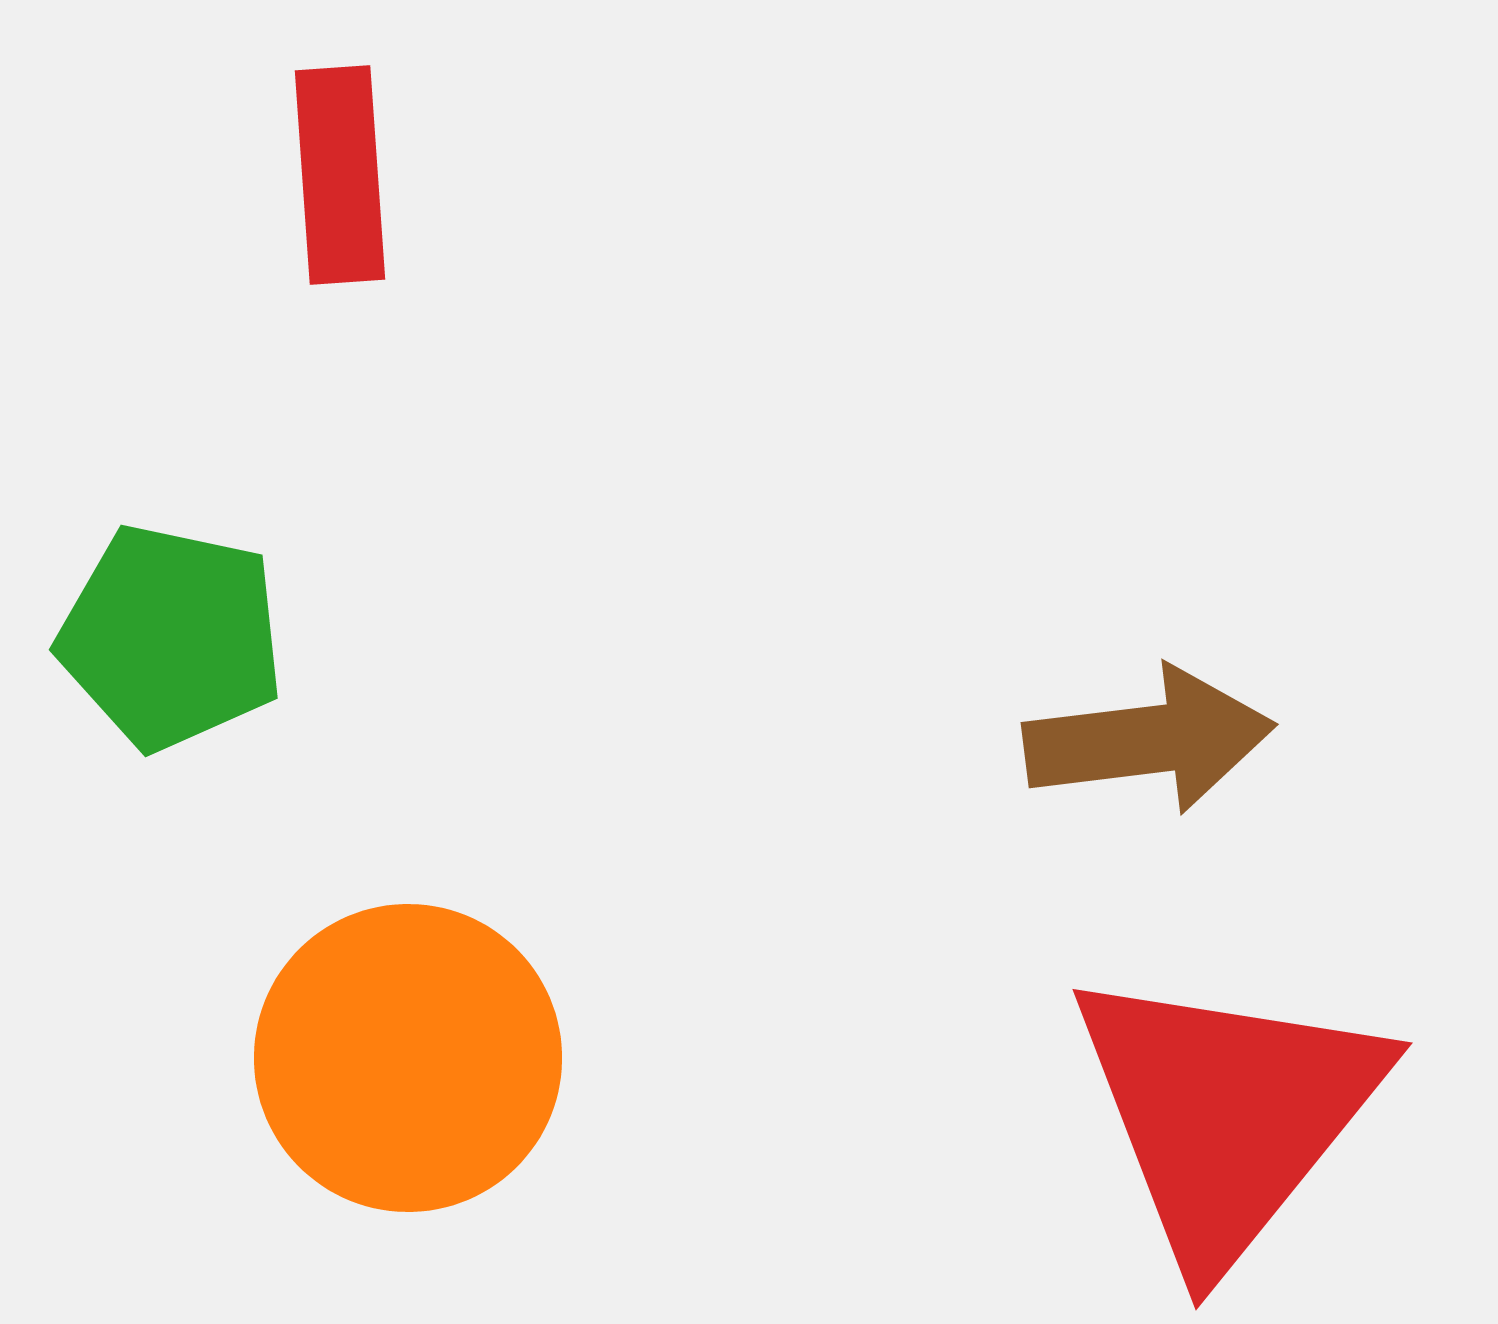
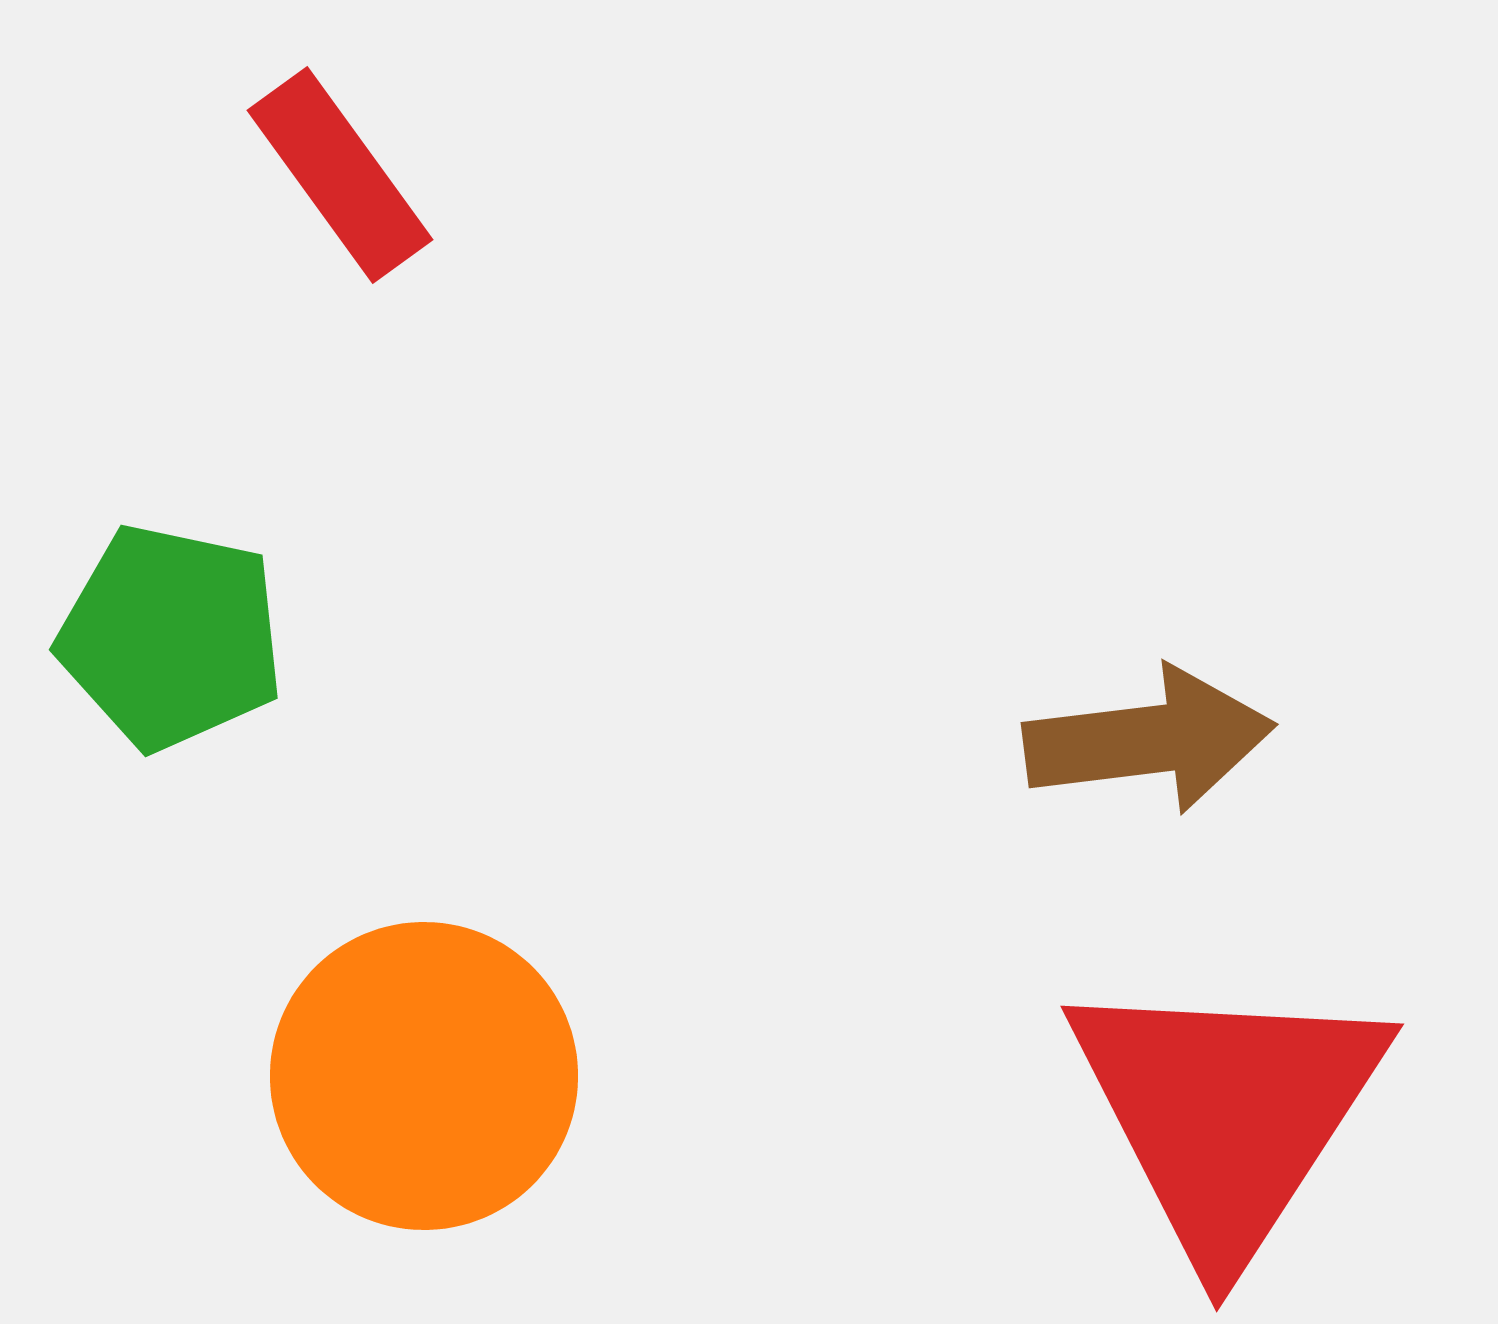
red rectangle: rotated 32 degrees counterclockwise
orange circle: moved 16 px right, 18 px down
red triangle: rotated 6 degrees counterclockwise
